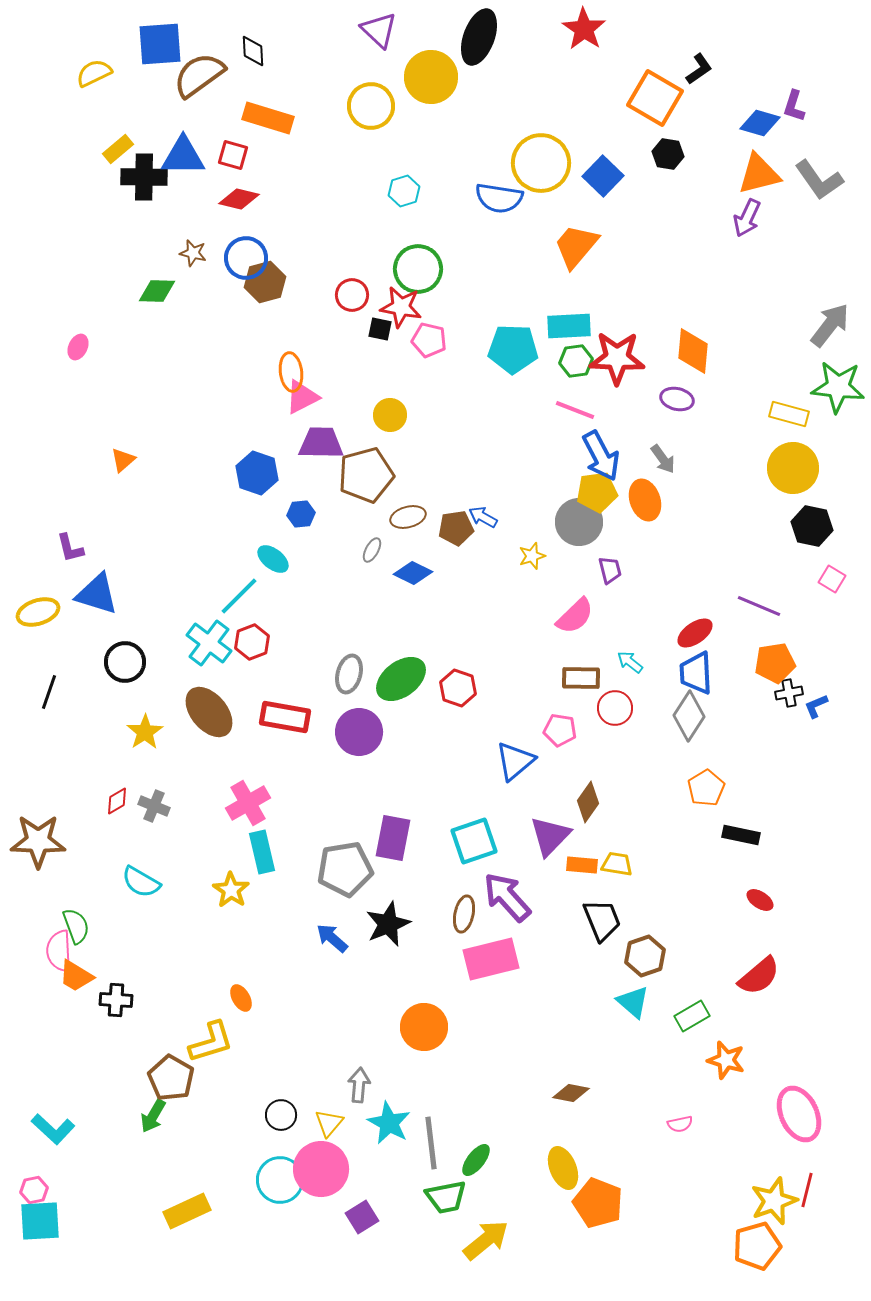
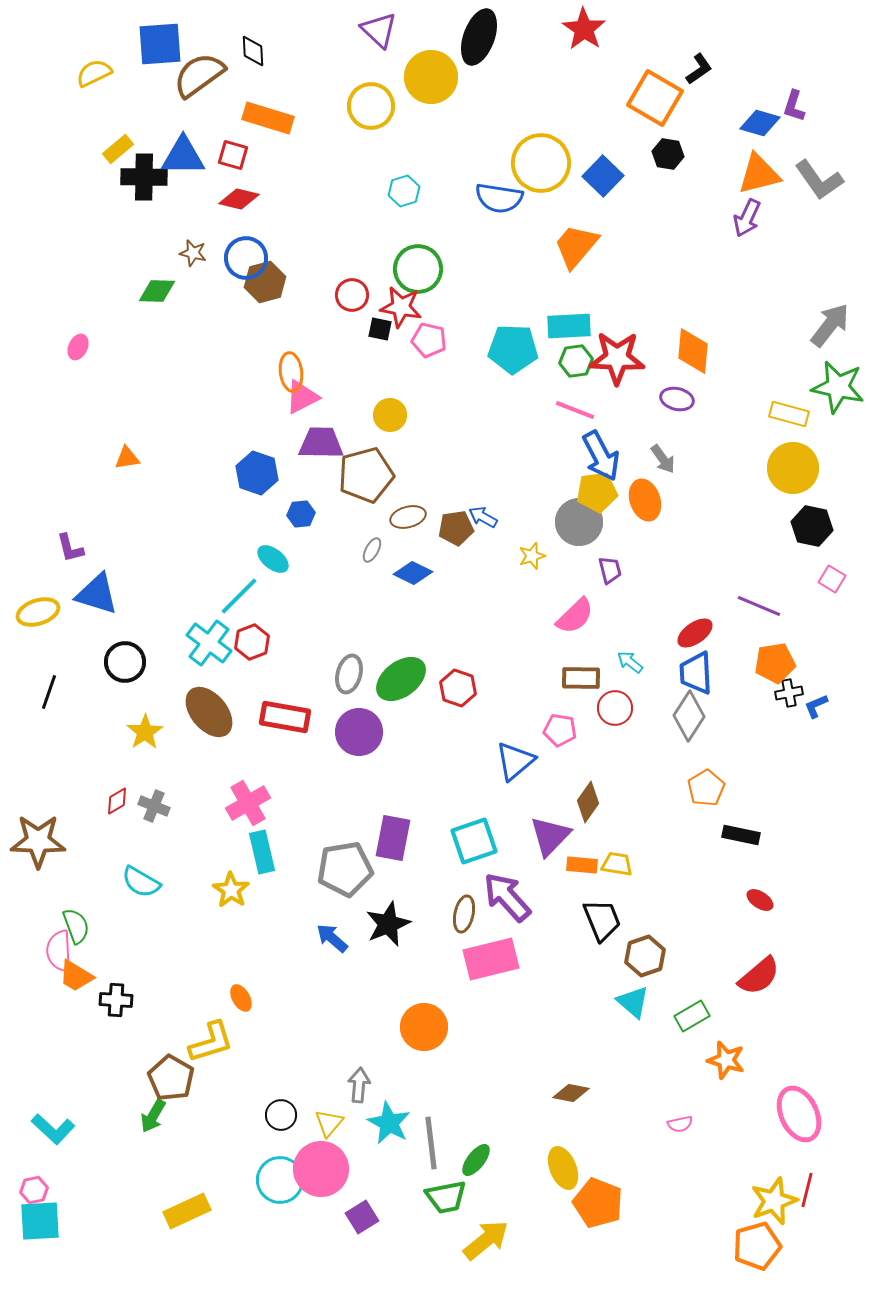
green star at (838, 387): rotated 6 degrees clockwise
orange triangle at (123, 460): moved 4 px right, 2 px up; rotated 32 degrees clockwise
